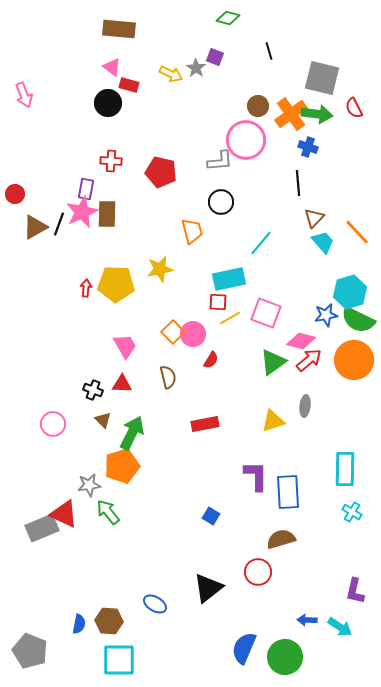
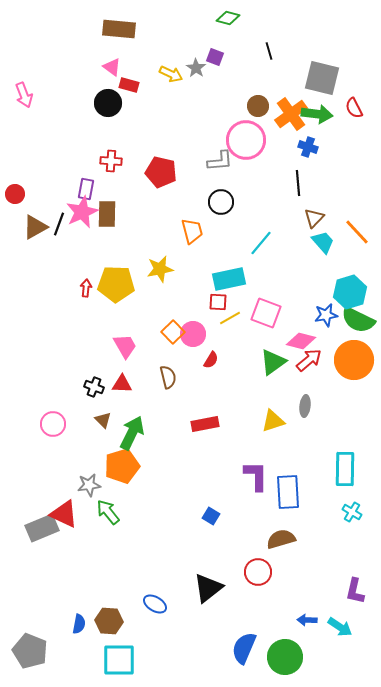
black cross at (93, 390): moved 1 px right, 3 px up
